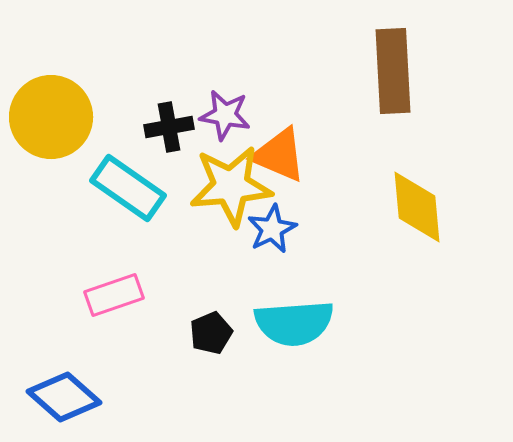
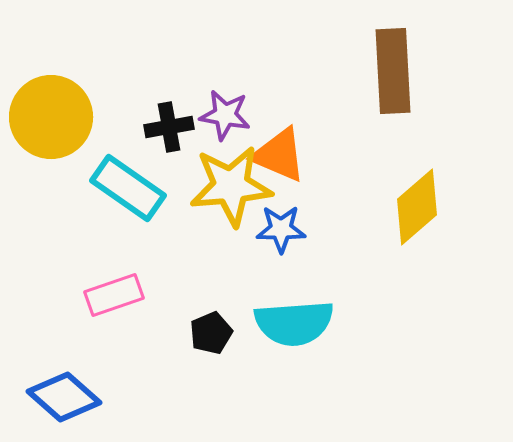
yellow diamond: rotated 54 degrees clockwise
blue star: moved 9 px right; rotated 27 degrees clockwise
